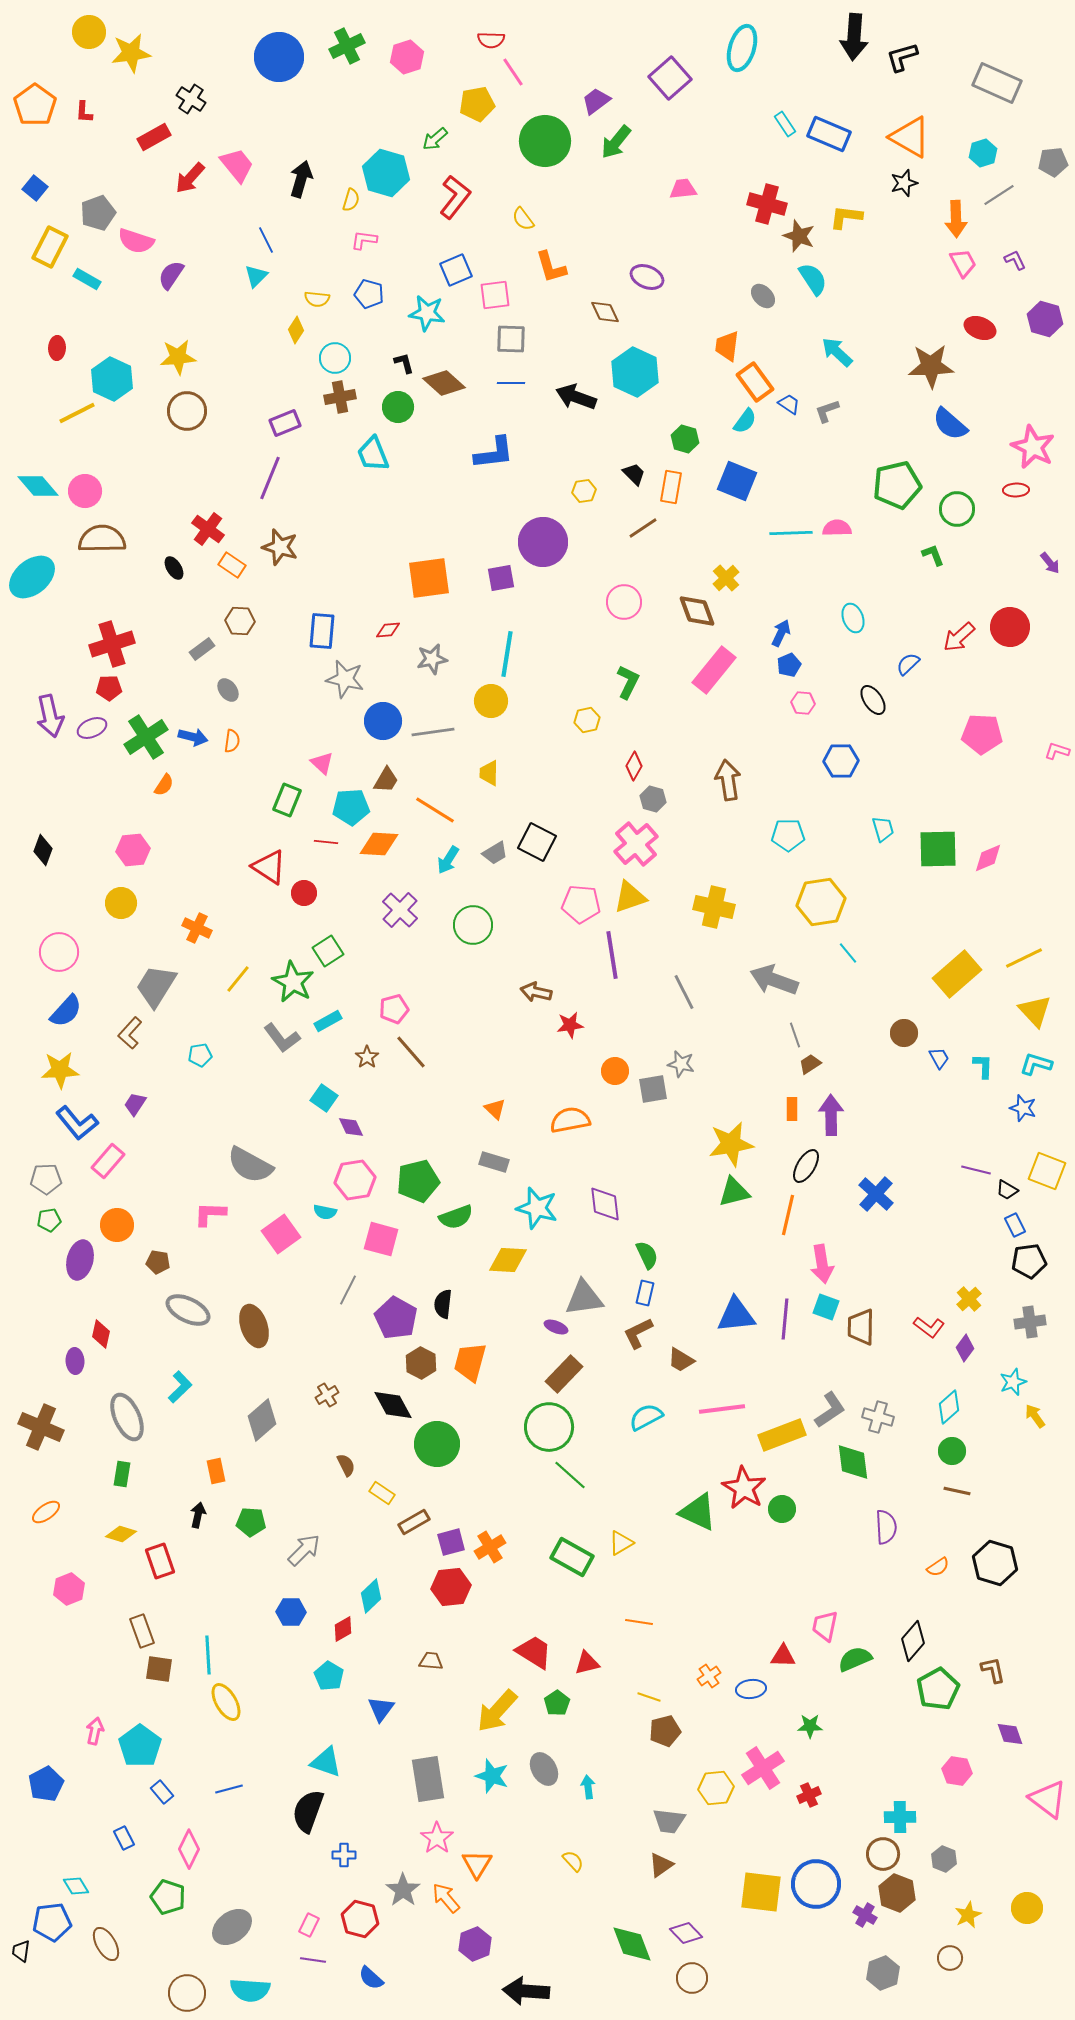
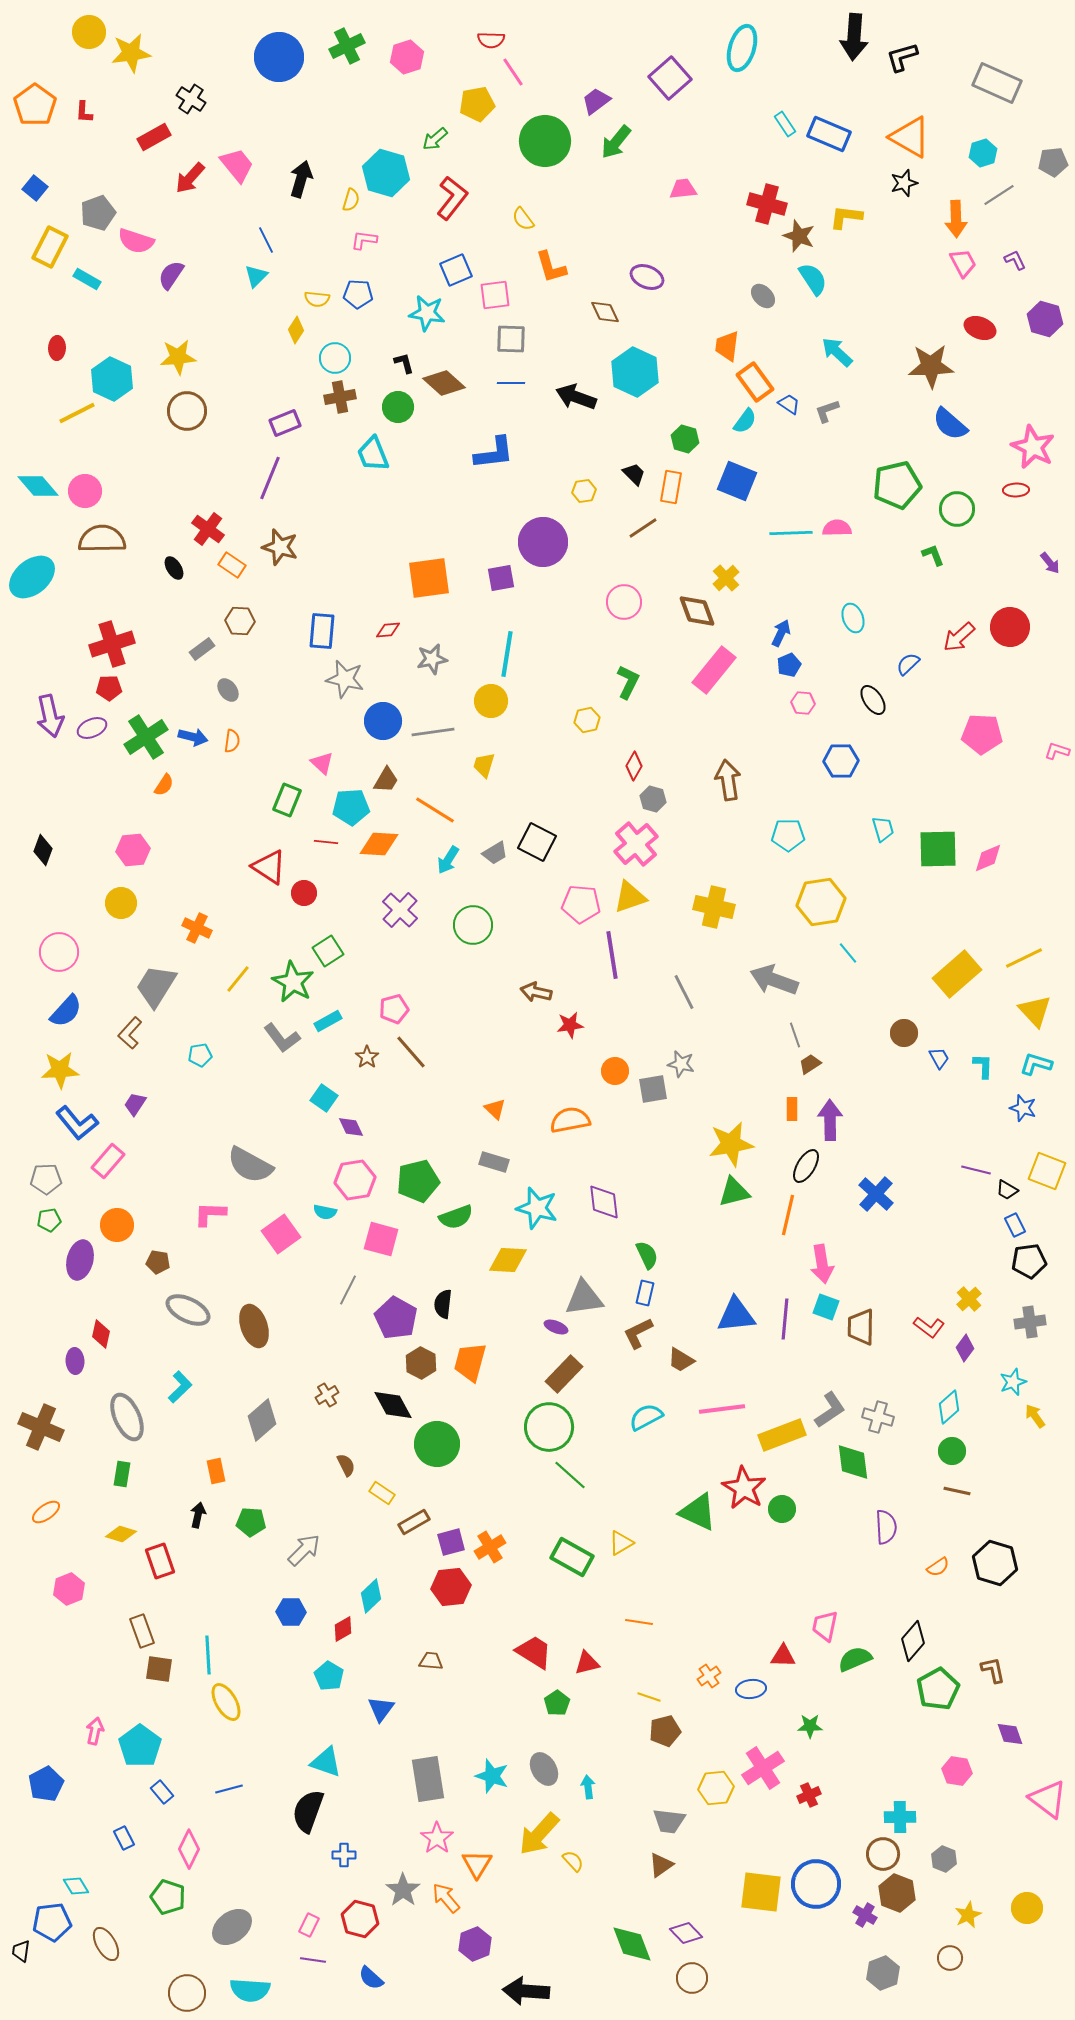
red L-shape at (455, 197): moved 3 px left, 1 px down
blue pentagon at (369, 294): moved 11 px left; rotated 12 degrees counterclockwise
yellow trapezoid at (489, 773): moved 5 px left, 8 px up; rotated 16 degrees clockwise
purple arrow at (831, 1115): moved 1 px left, 5 px down
purple diamond at (605, 1204): moved 1 px left, 2 px up
yellow arrow at (497, 1711): moved 42 px right, 123 px down
